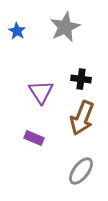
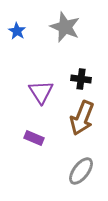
gray star: rotated 24 degrees counterclockwise
